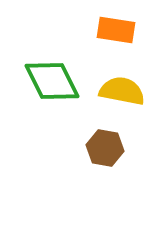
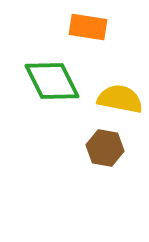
orange rectangle: moved 28 px left, 3 px up
yellow semicircle: moved 2 px left, 8 px down
